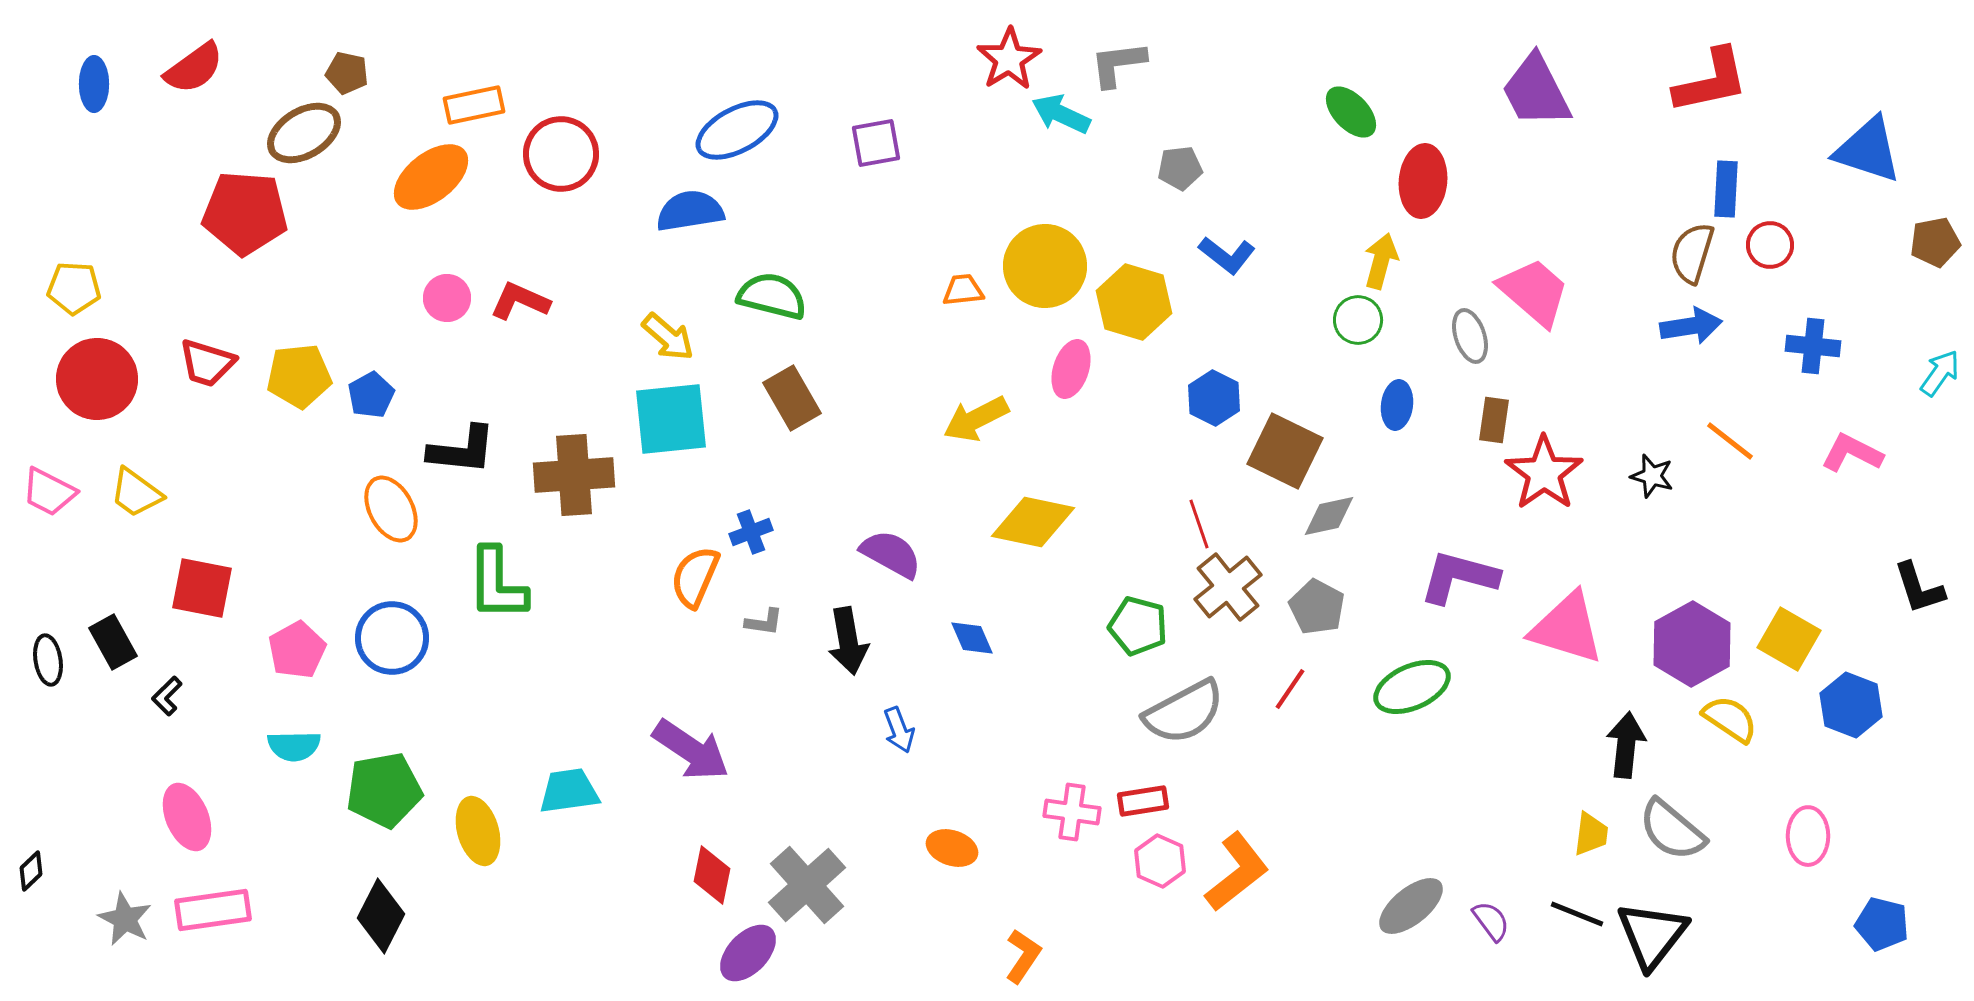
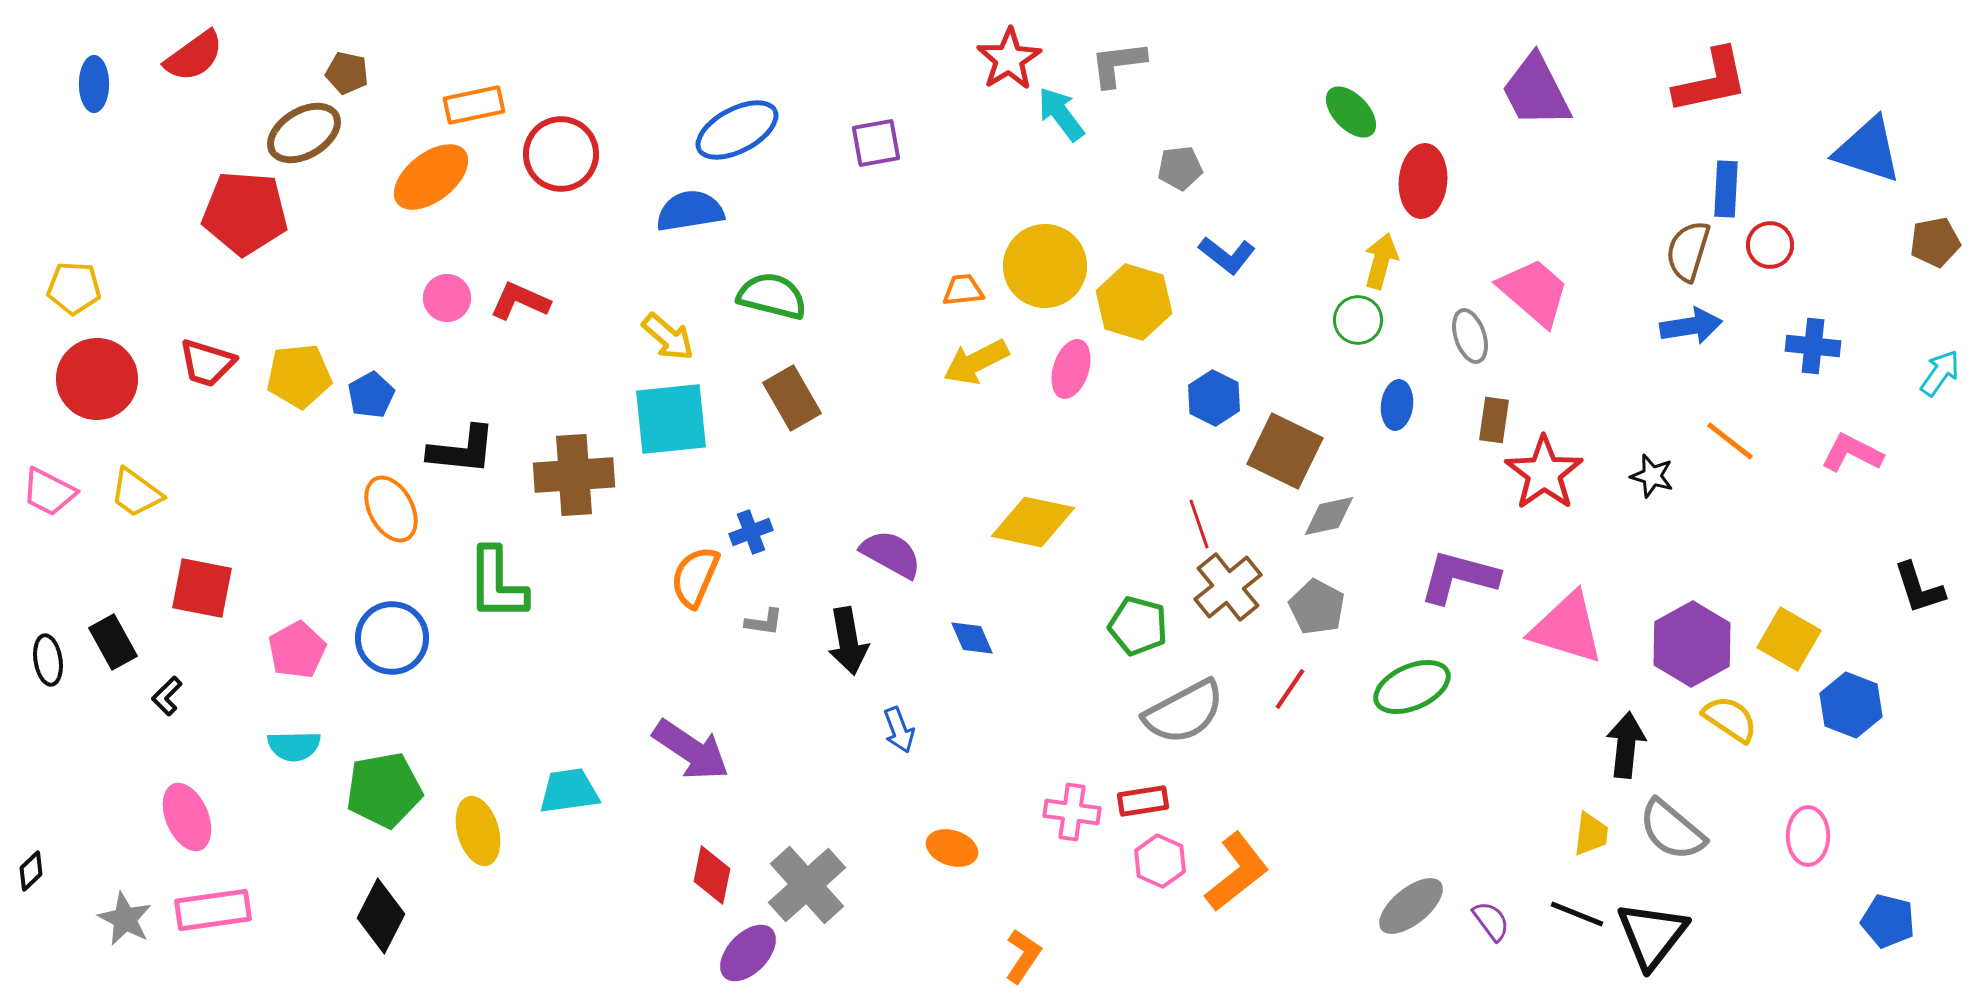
red semicircle at (194, 68): moved 12 px up
cyan arrow at (1061, 114): rotated 28 degrees clockwise
brown semicircle at (1692, 253): moved 4 px left, 2 px up
yellow arrow at (976, 419): moved 57 px up
blue pentagon at (1882, 924): moved 6 px right, 3 px up
